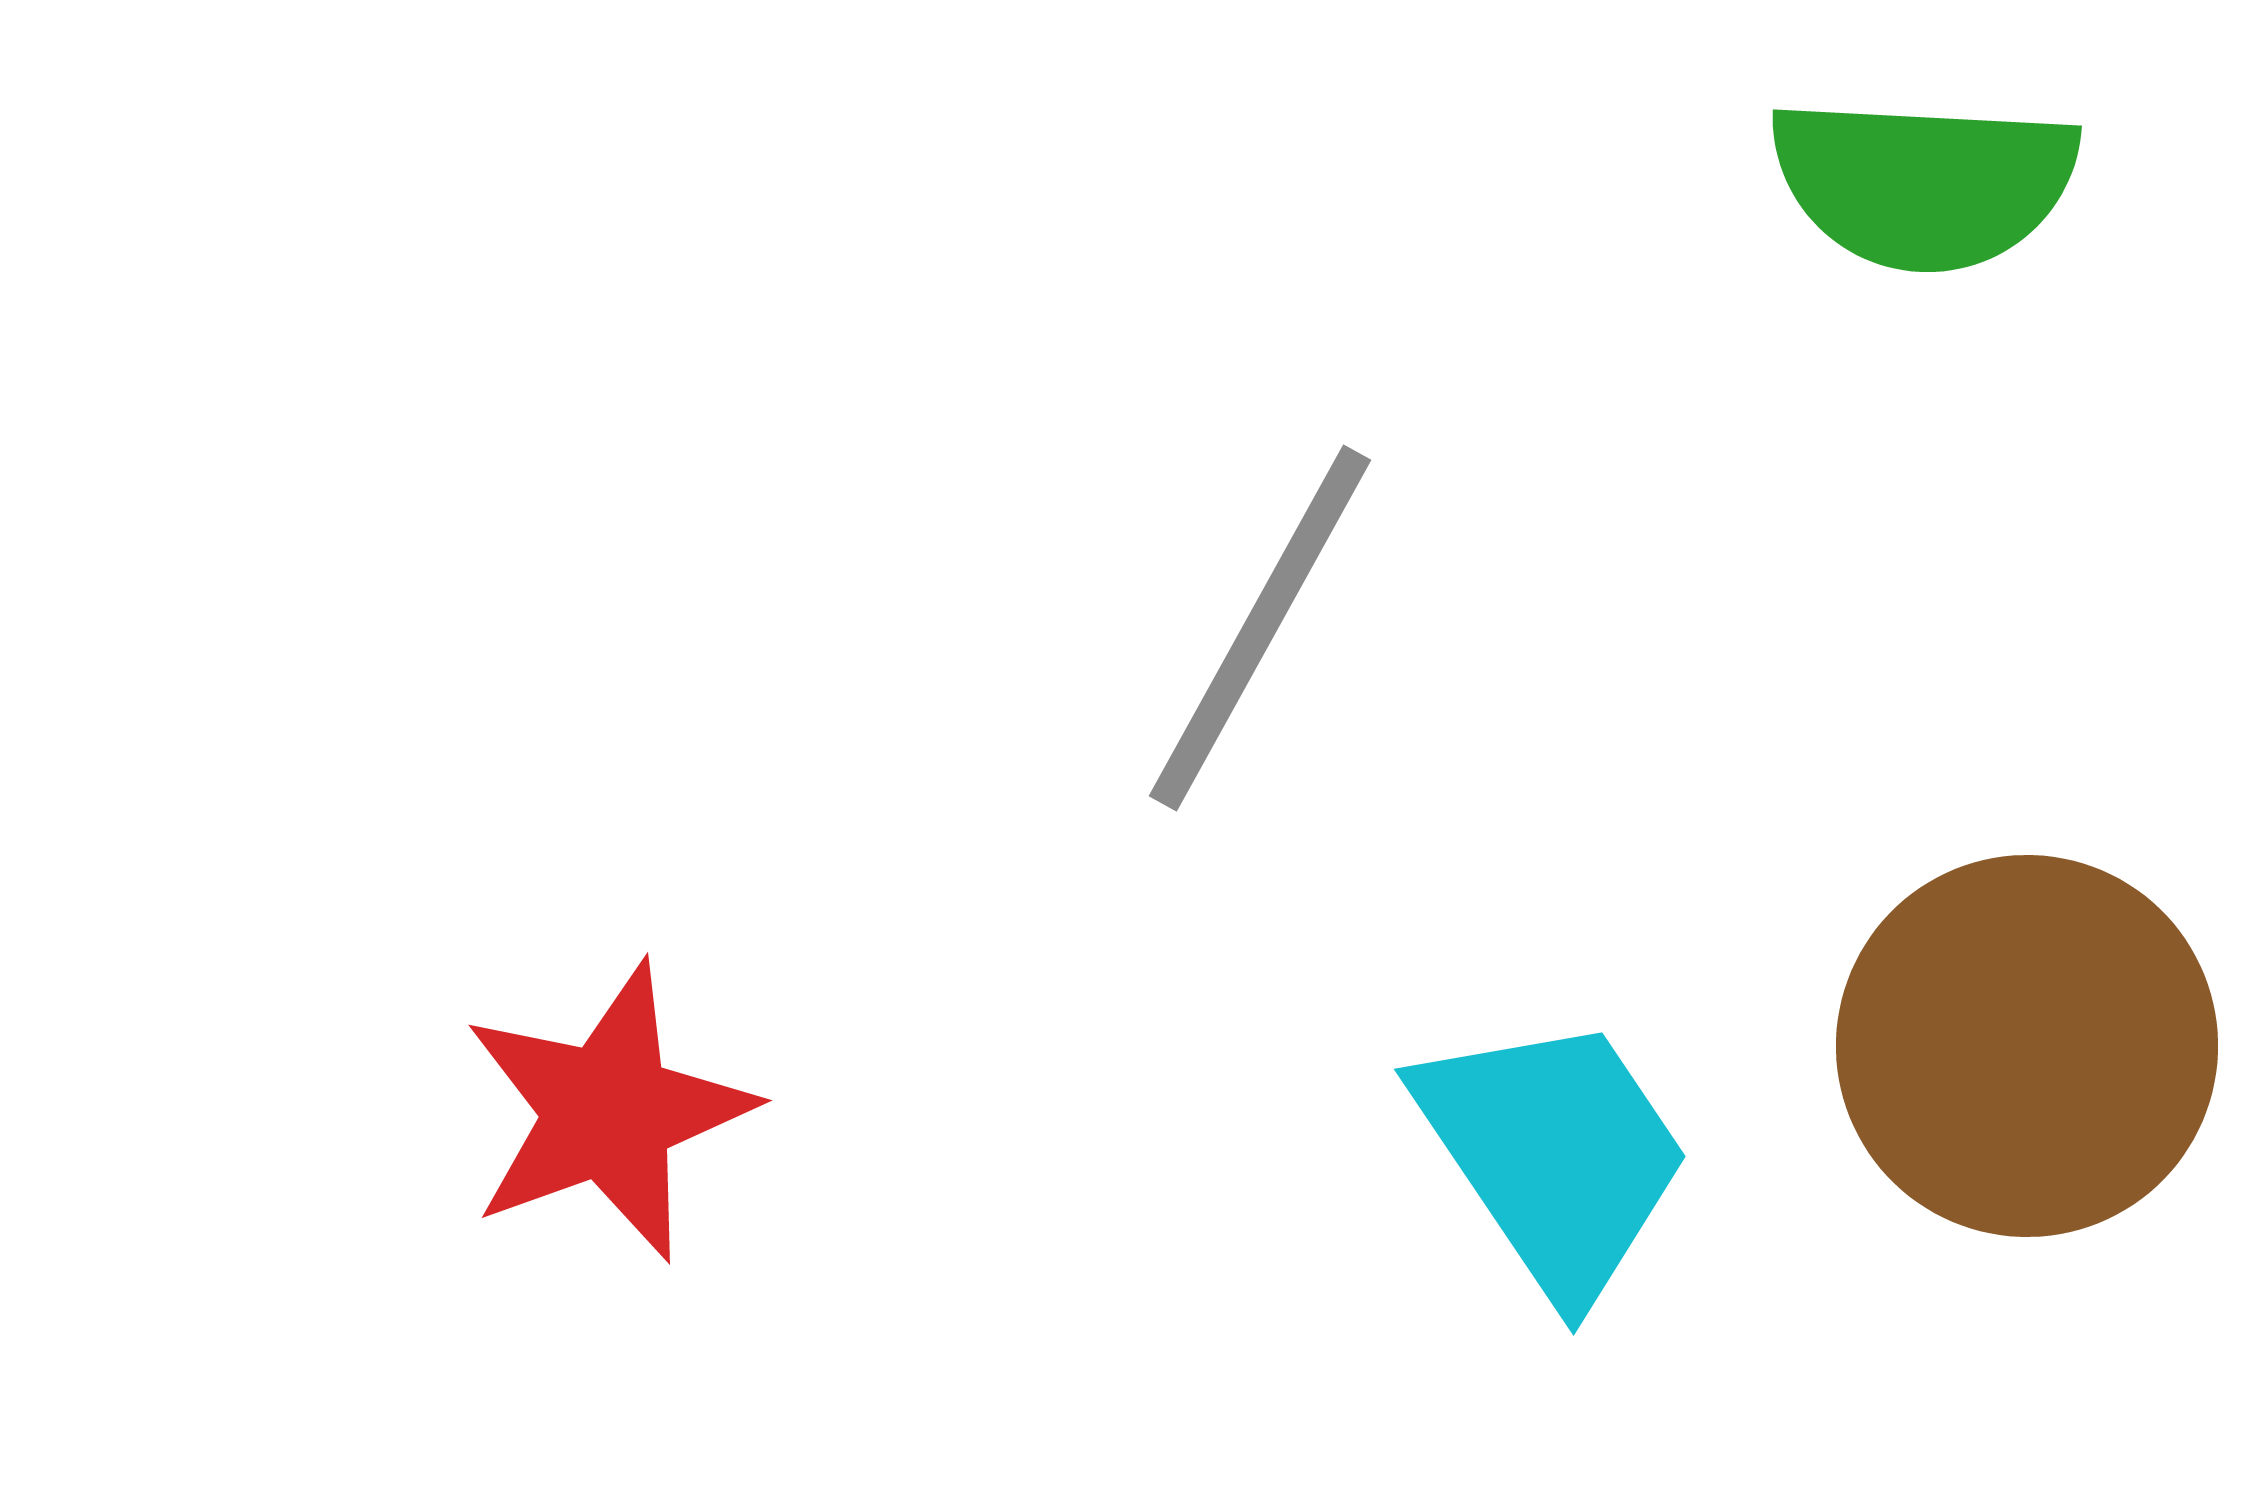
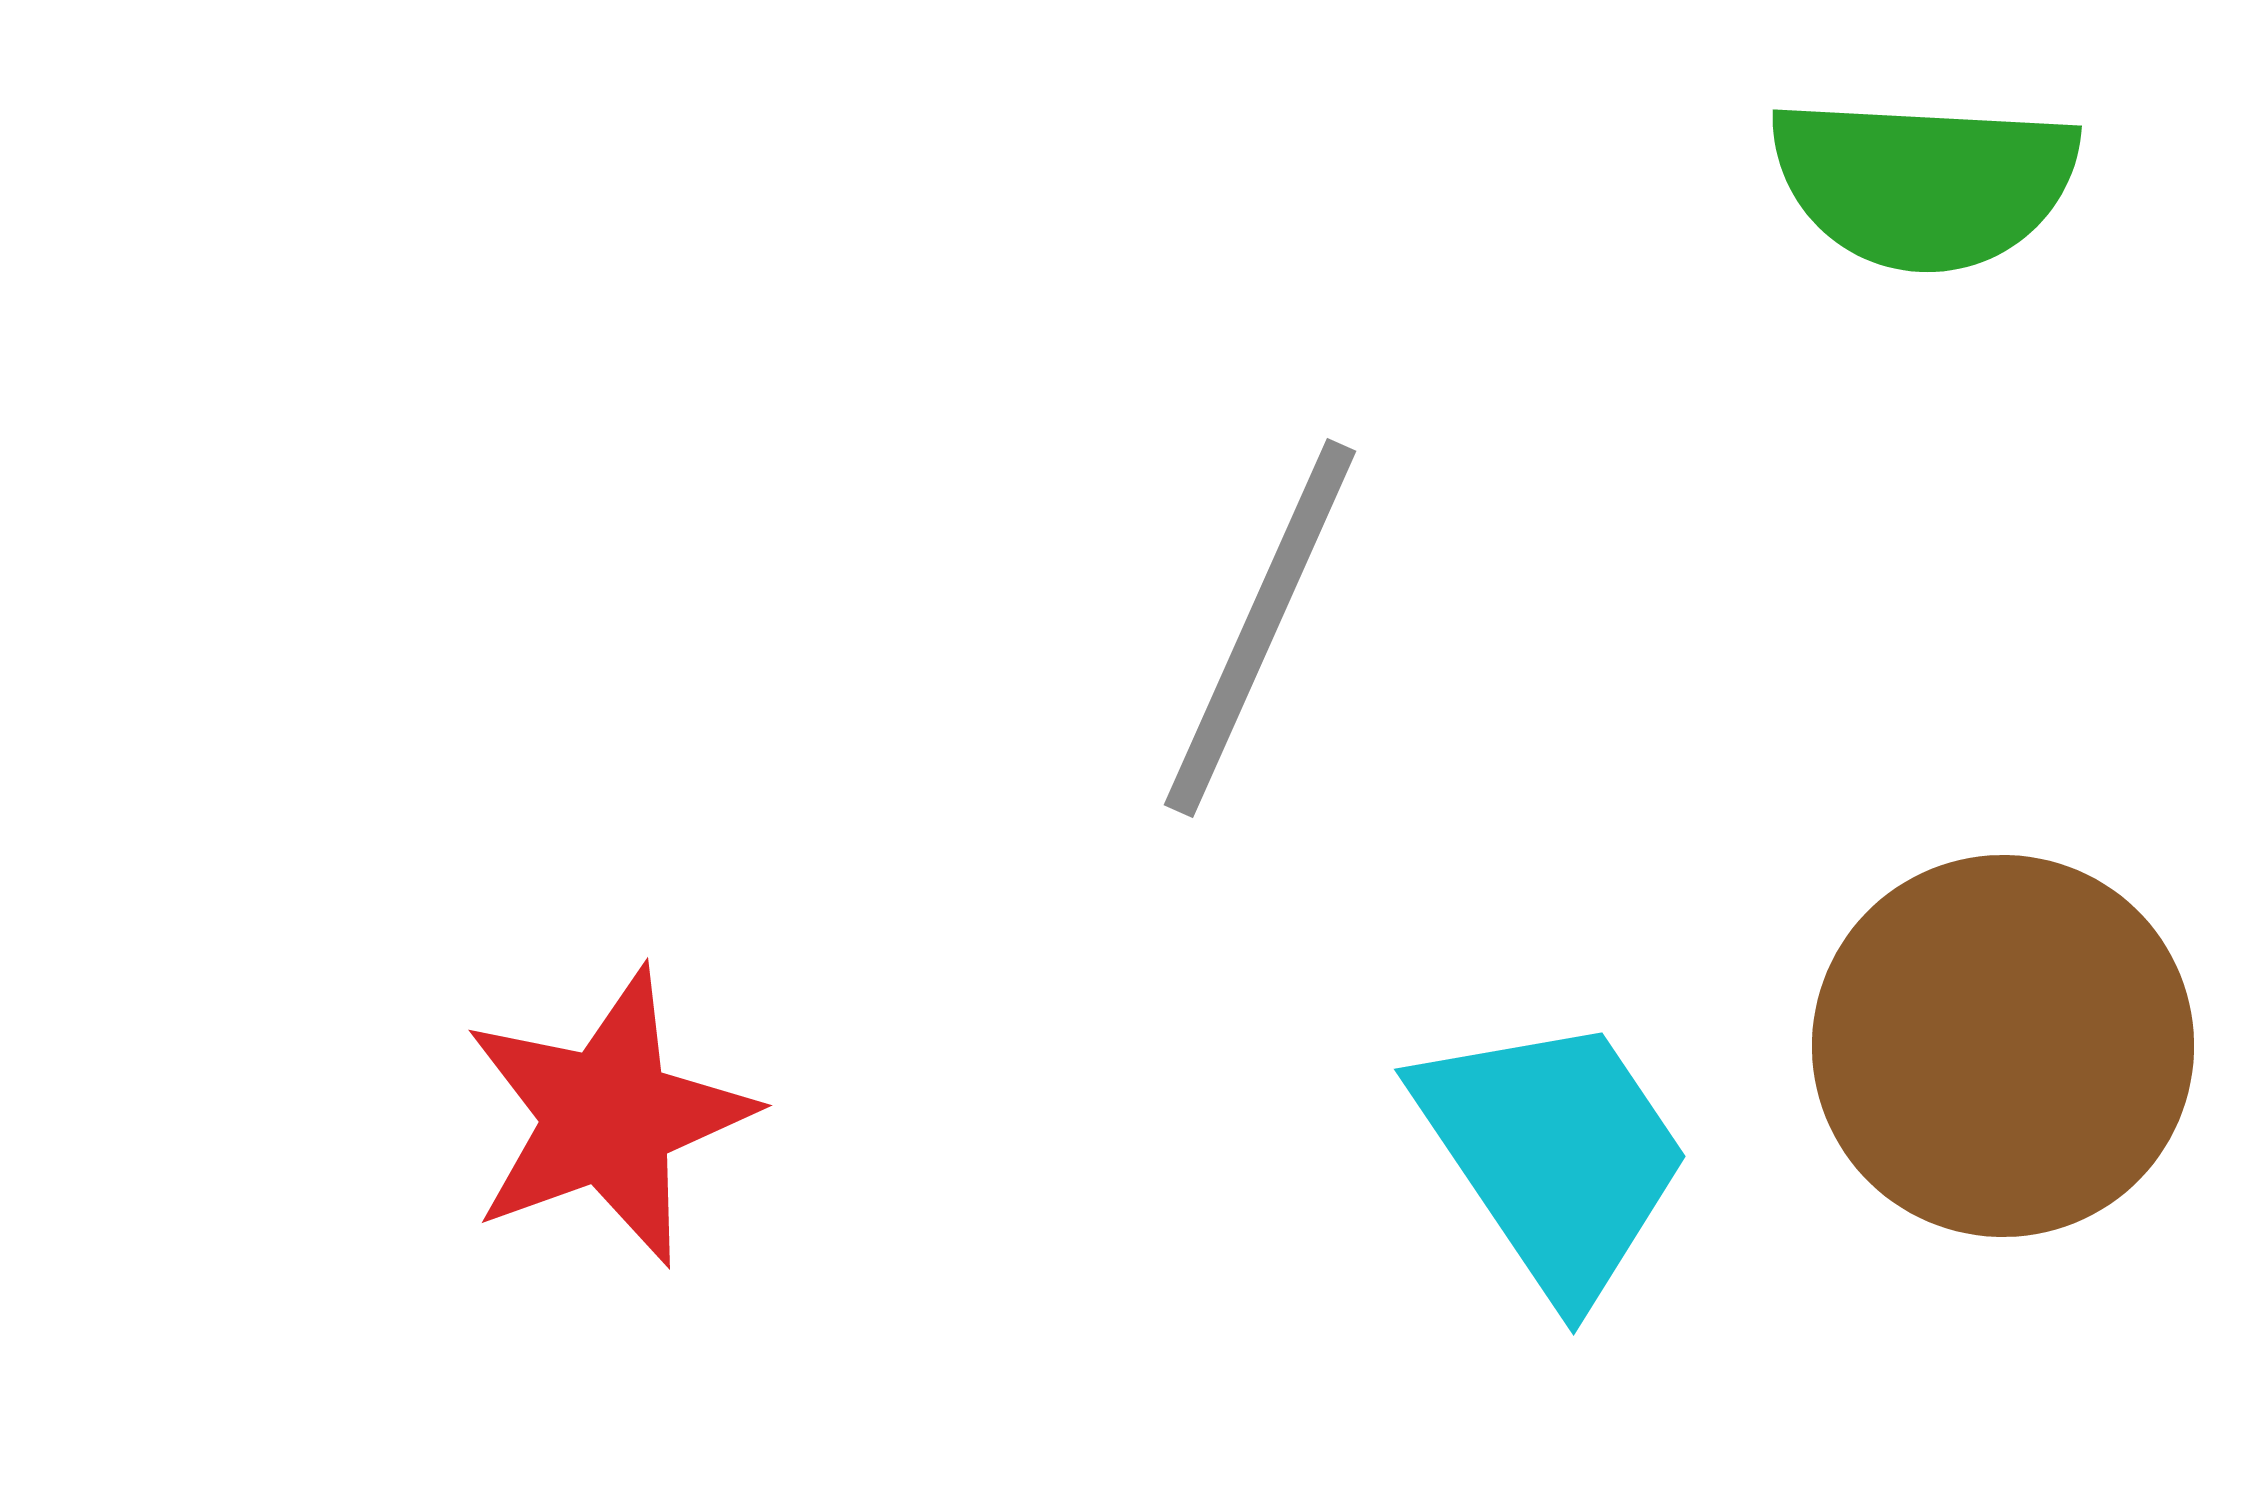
gray line: rotated 5 degrees counterclockwise
brown circle: moved 24 px left
red star: moved 5 px down
